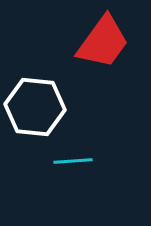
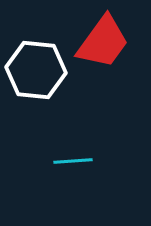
white hexagon: moved 1 px right, 37 px up
